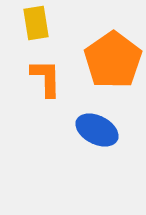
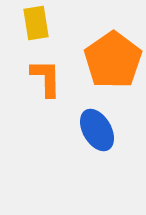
blue ellipse: rotated 33 degrees clockwise
